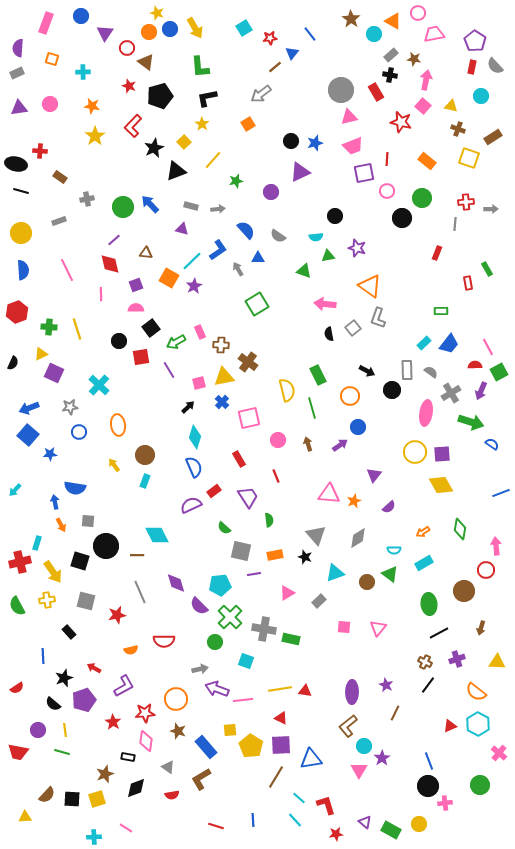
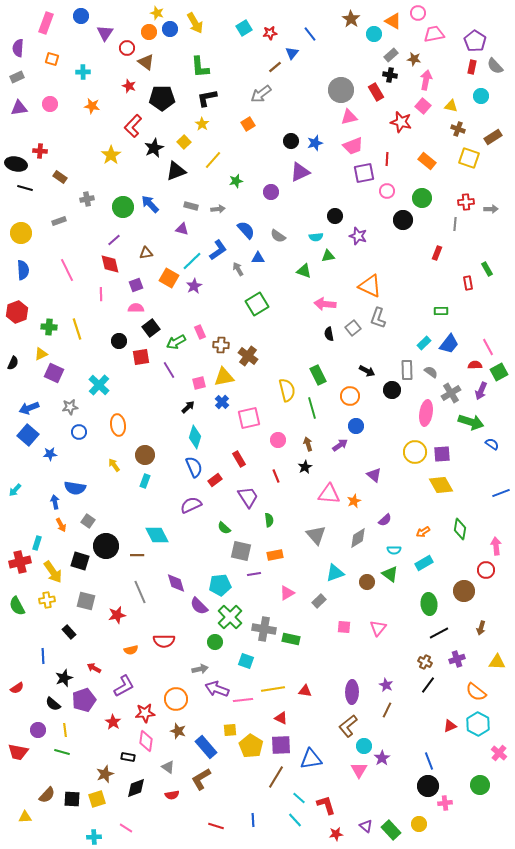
yellow arrow at (195, 28): moved 5 px up
red star at (270, 38): moved 5 px up
gray rectangle at (17, 73): moved 4 px down
black pentagon at (160, 96): moved 2 px right, 2 px down; rotated 15 degrees clockwise
yellow star at (95, 136): moved 16 px right, 19 px down
black line at (21, 191): moved 4 px right, 3 px up
black circle at (402, 218): moved 1 px right, 2 px down
purple star at (357, 248): moved 1 px right, 12 px up
brown triangle at (146, 253): rotated 16 degrees counterclockwise
orange triangle at (370, 286): rotated 10 degrees counterclockwise
brown cross at (248, 362): moved 6 px up
blue circle at (358, 427): moved 2 px left, 1 px up
purple triangle at (374, 475): rotated 28 degrees counterclockwise
red rectangle at (214, 491): moved 1 px right, 11 px up
purple semicircle at (389, 507): moved 4 px left, 13 px down
gray square at (88, 521): rotated 32 degrees clockwise
black star at (305, 557): moved 90 px up; rotated 24 degrees clockwise
yellow line at (280, 689): moved 7 px left
brown line at (395, 713): moved 8 px left, 3 px up
purple triangle at (365, 822): moved 1 px right, 4 px down
green rectangle at (391, 830): rotated 18 degrees clockwise
